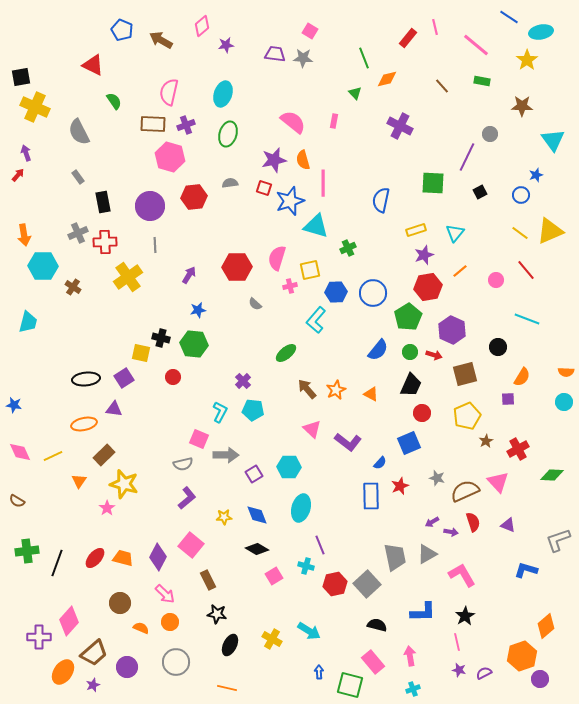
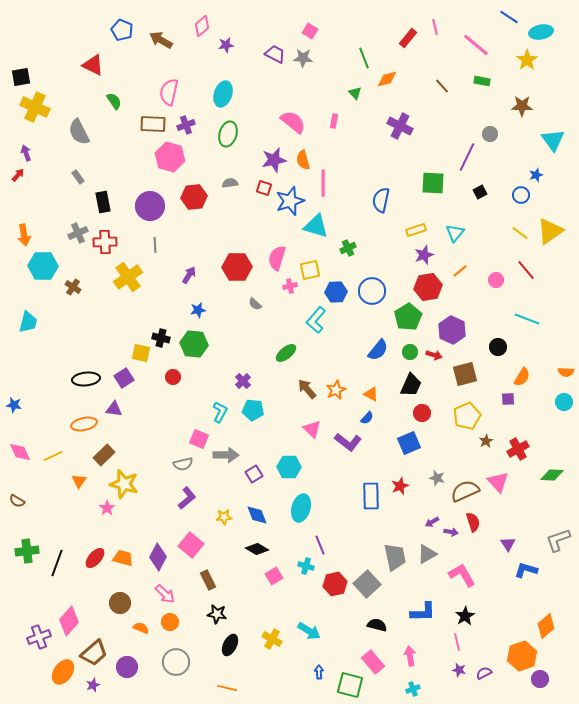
purple trapezoid at (275, 54): rotated 20 degrees clockwise
yellow triangle at (550, 231): rotated 12 degrees counterclockwise
blue circle at (373, 293): moved 1 px left, 2 px up
blue semicircle at (380, 463): moved 13 px left, 45 px up
purple triangle at (508, 525): moved 19 px down; rotated 35 degrees clockwise
purple cross at (39, 637): rotated 20 degrees counterclockwise
